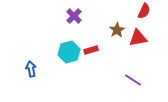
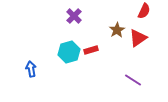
red triangle: rotated 24 degrees counterclockwise
